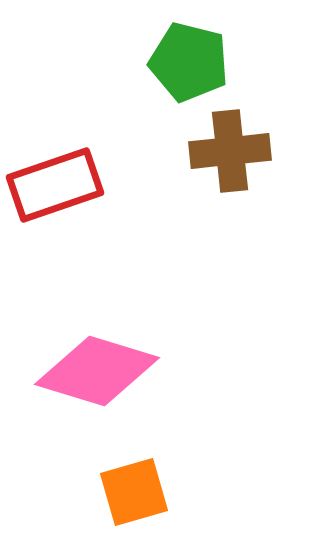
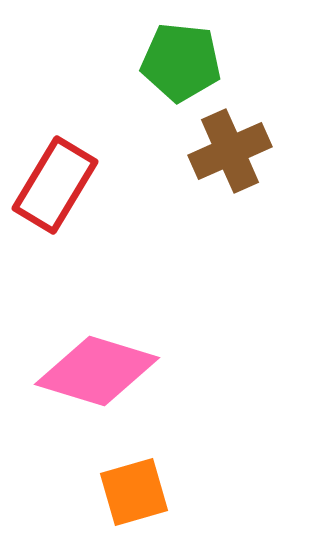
green pentagon: moved 8 px left; rotated 8 degrees counterclockwise
brown cross: rotated 18 degrees counterclockwise
red rectangle: rotated 40 degrees counterclockwise
